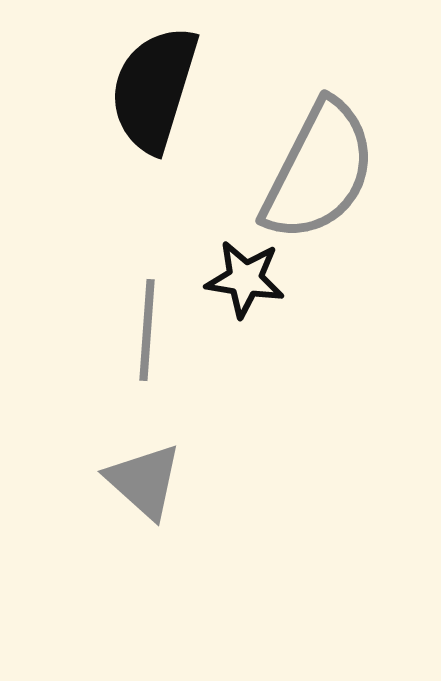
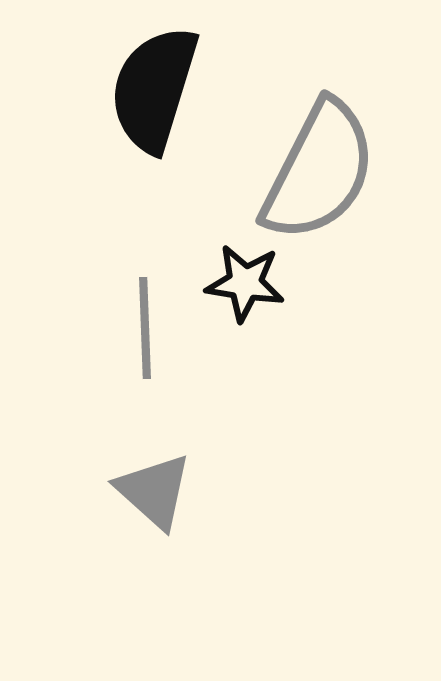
black star: moved 4 px down
gray line: moved 2 px left, 2 px up; rotated 6 degrees counterclockwise
gray triangle: moved 10 px right, 10 px down
